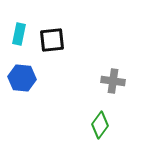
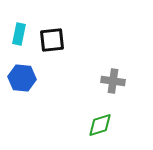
green diamond: rotated 36 degrees clockwise
